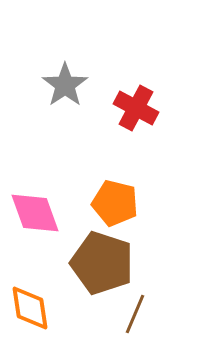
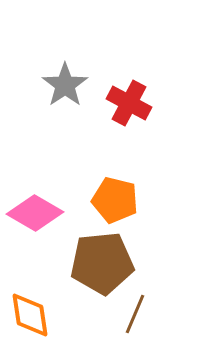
red cross: moved 7 px left, 5 px up
orange pentagon: moved 3 px up
pink diamond: rotated 40 degrees counterclockwise
brown pentagon: rotated 24 degrees counterclockwise
orange diamond: moved 7 px down
